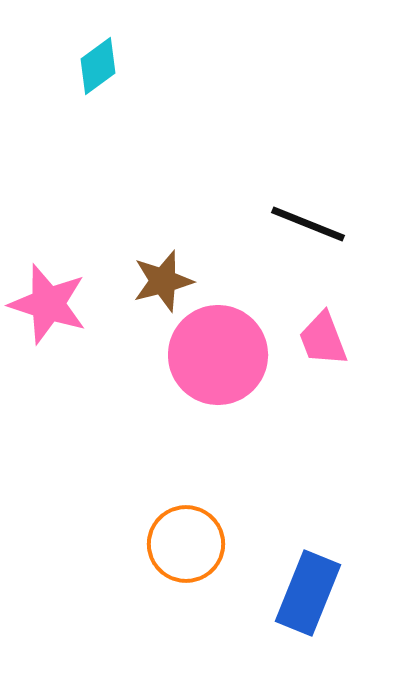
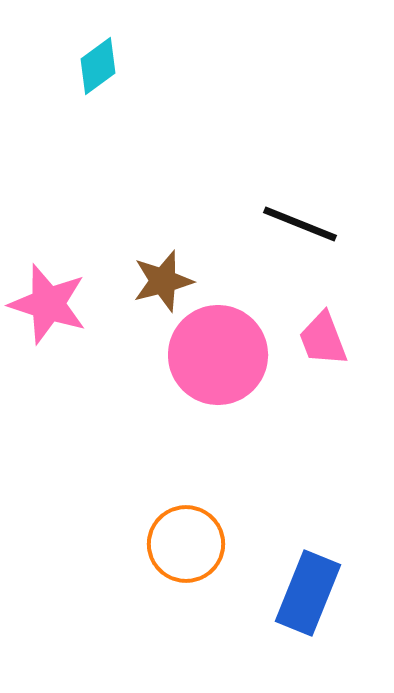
black line: moved 8 px left
